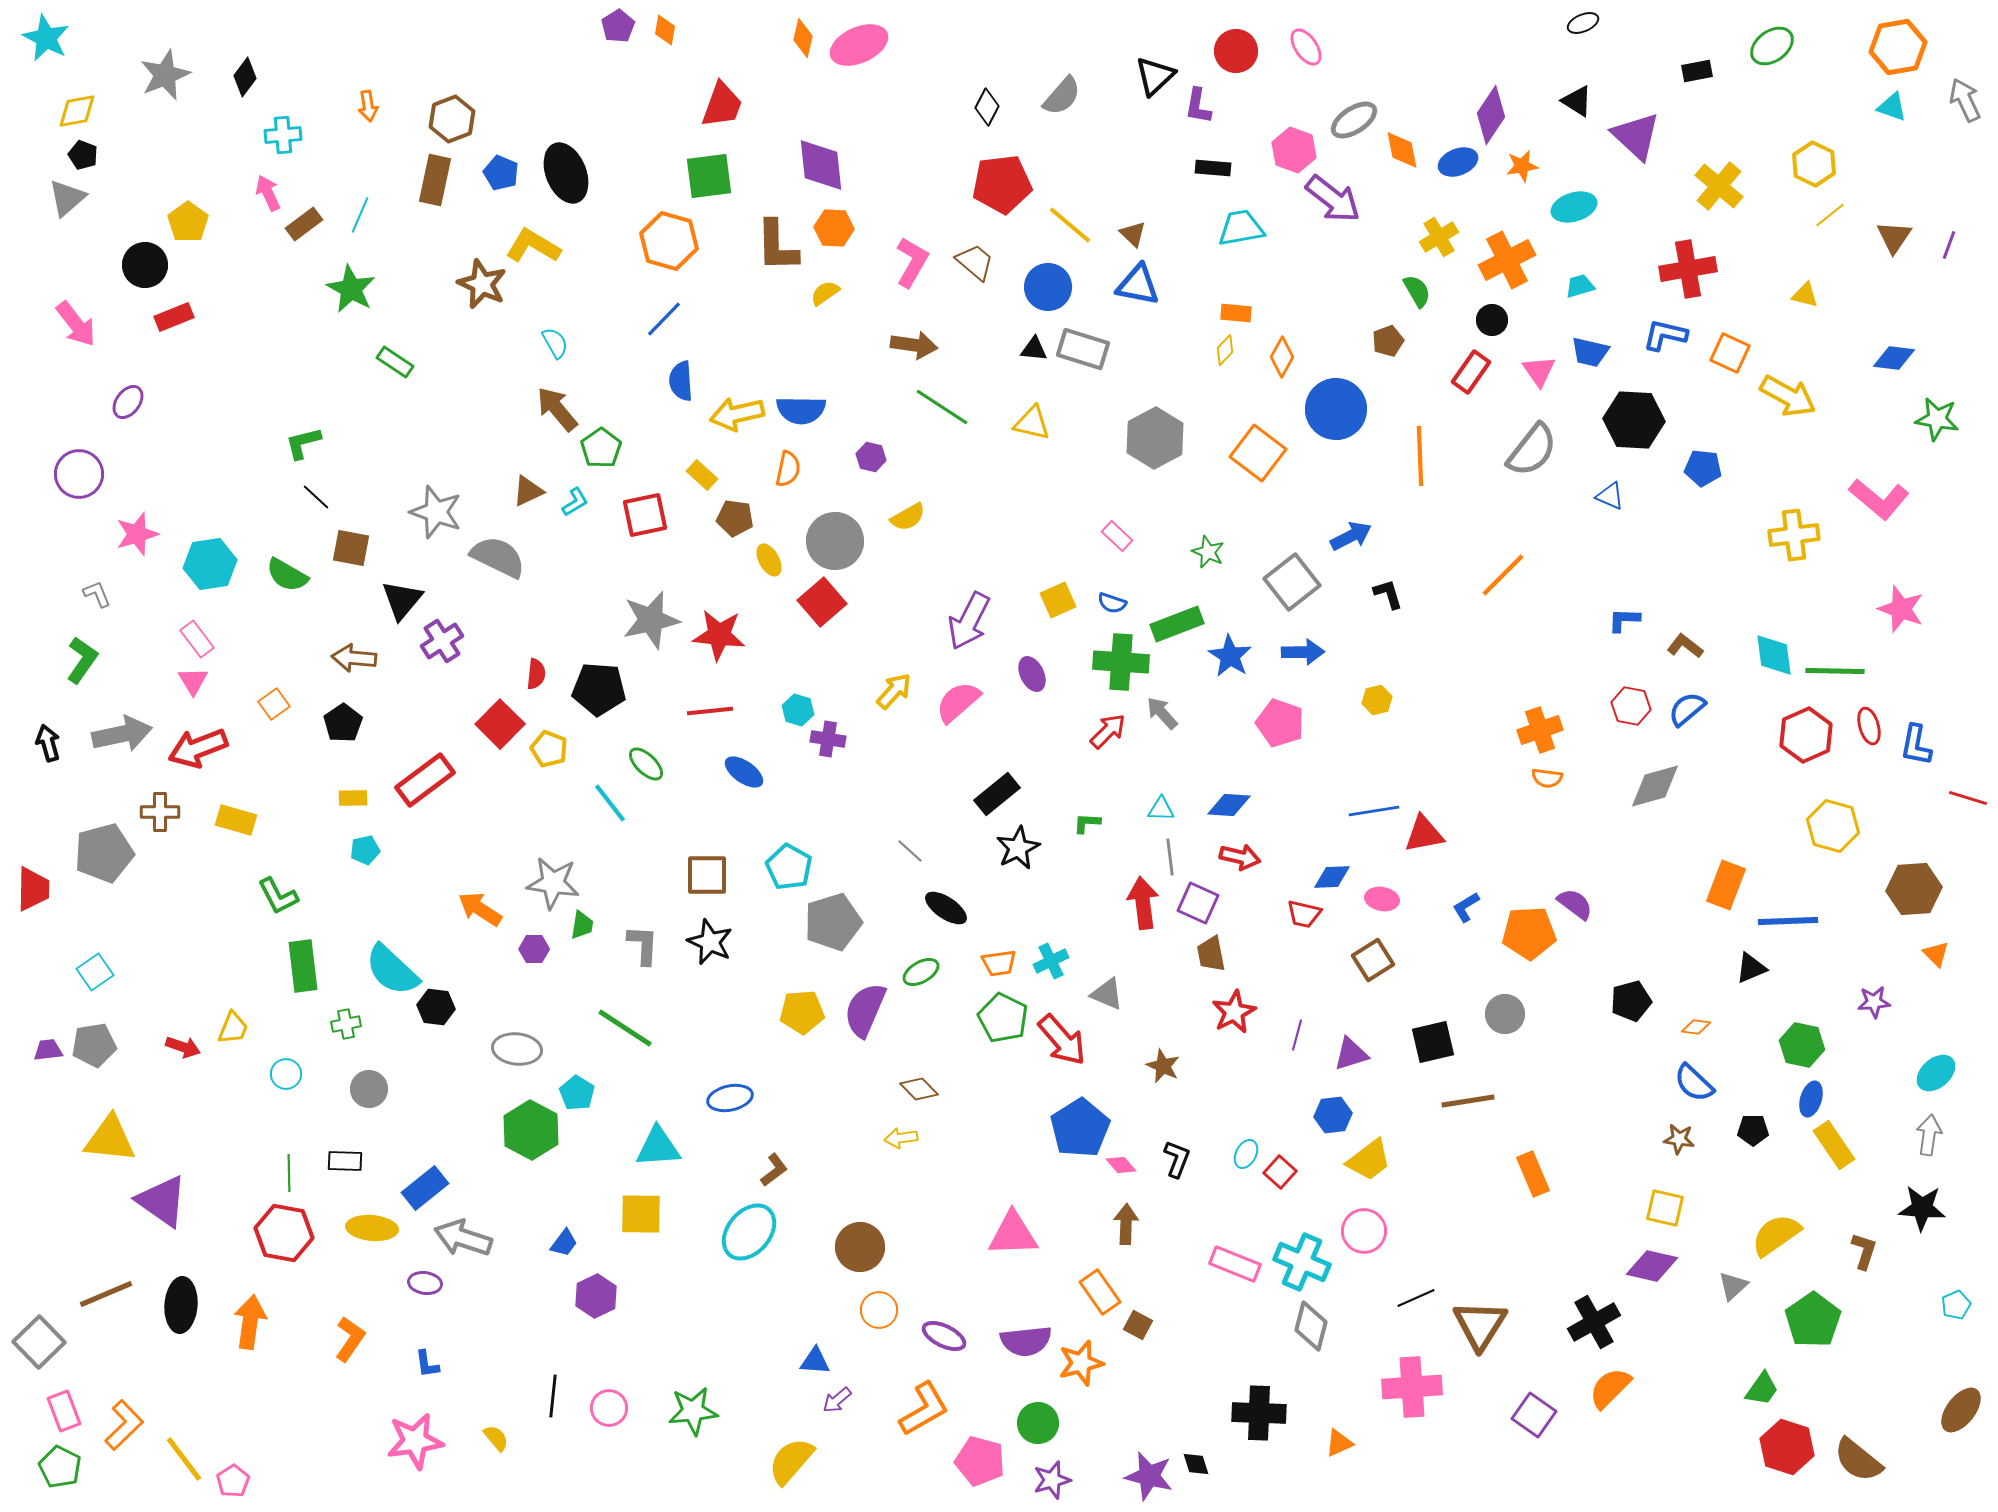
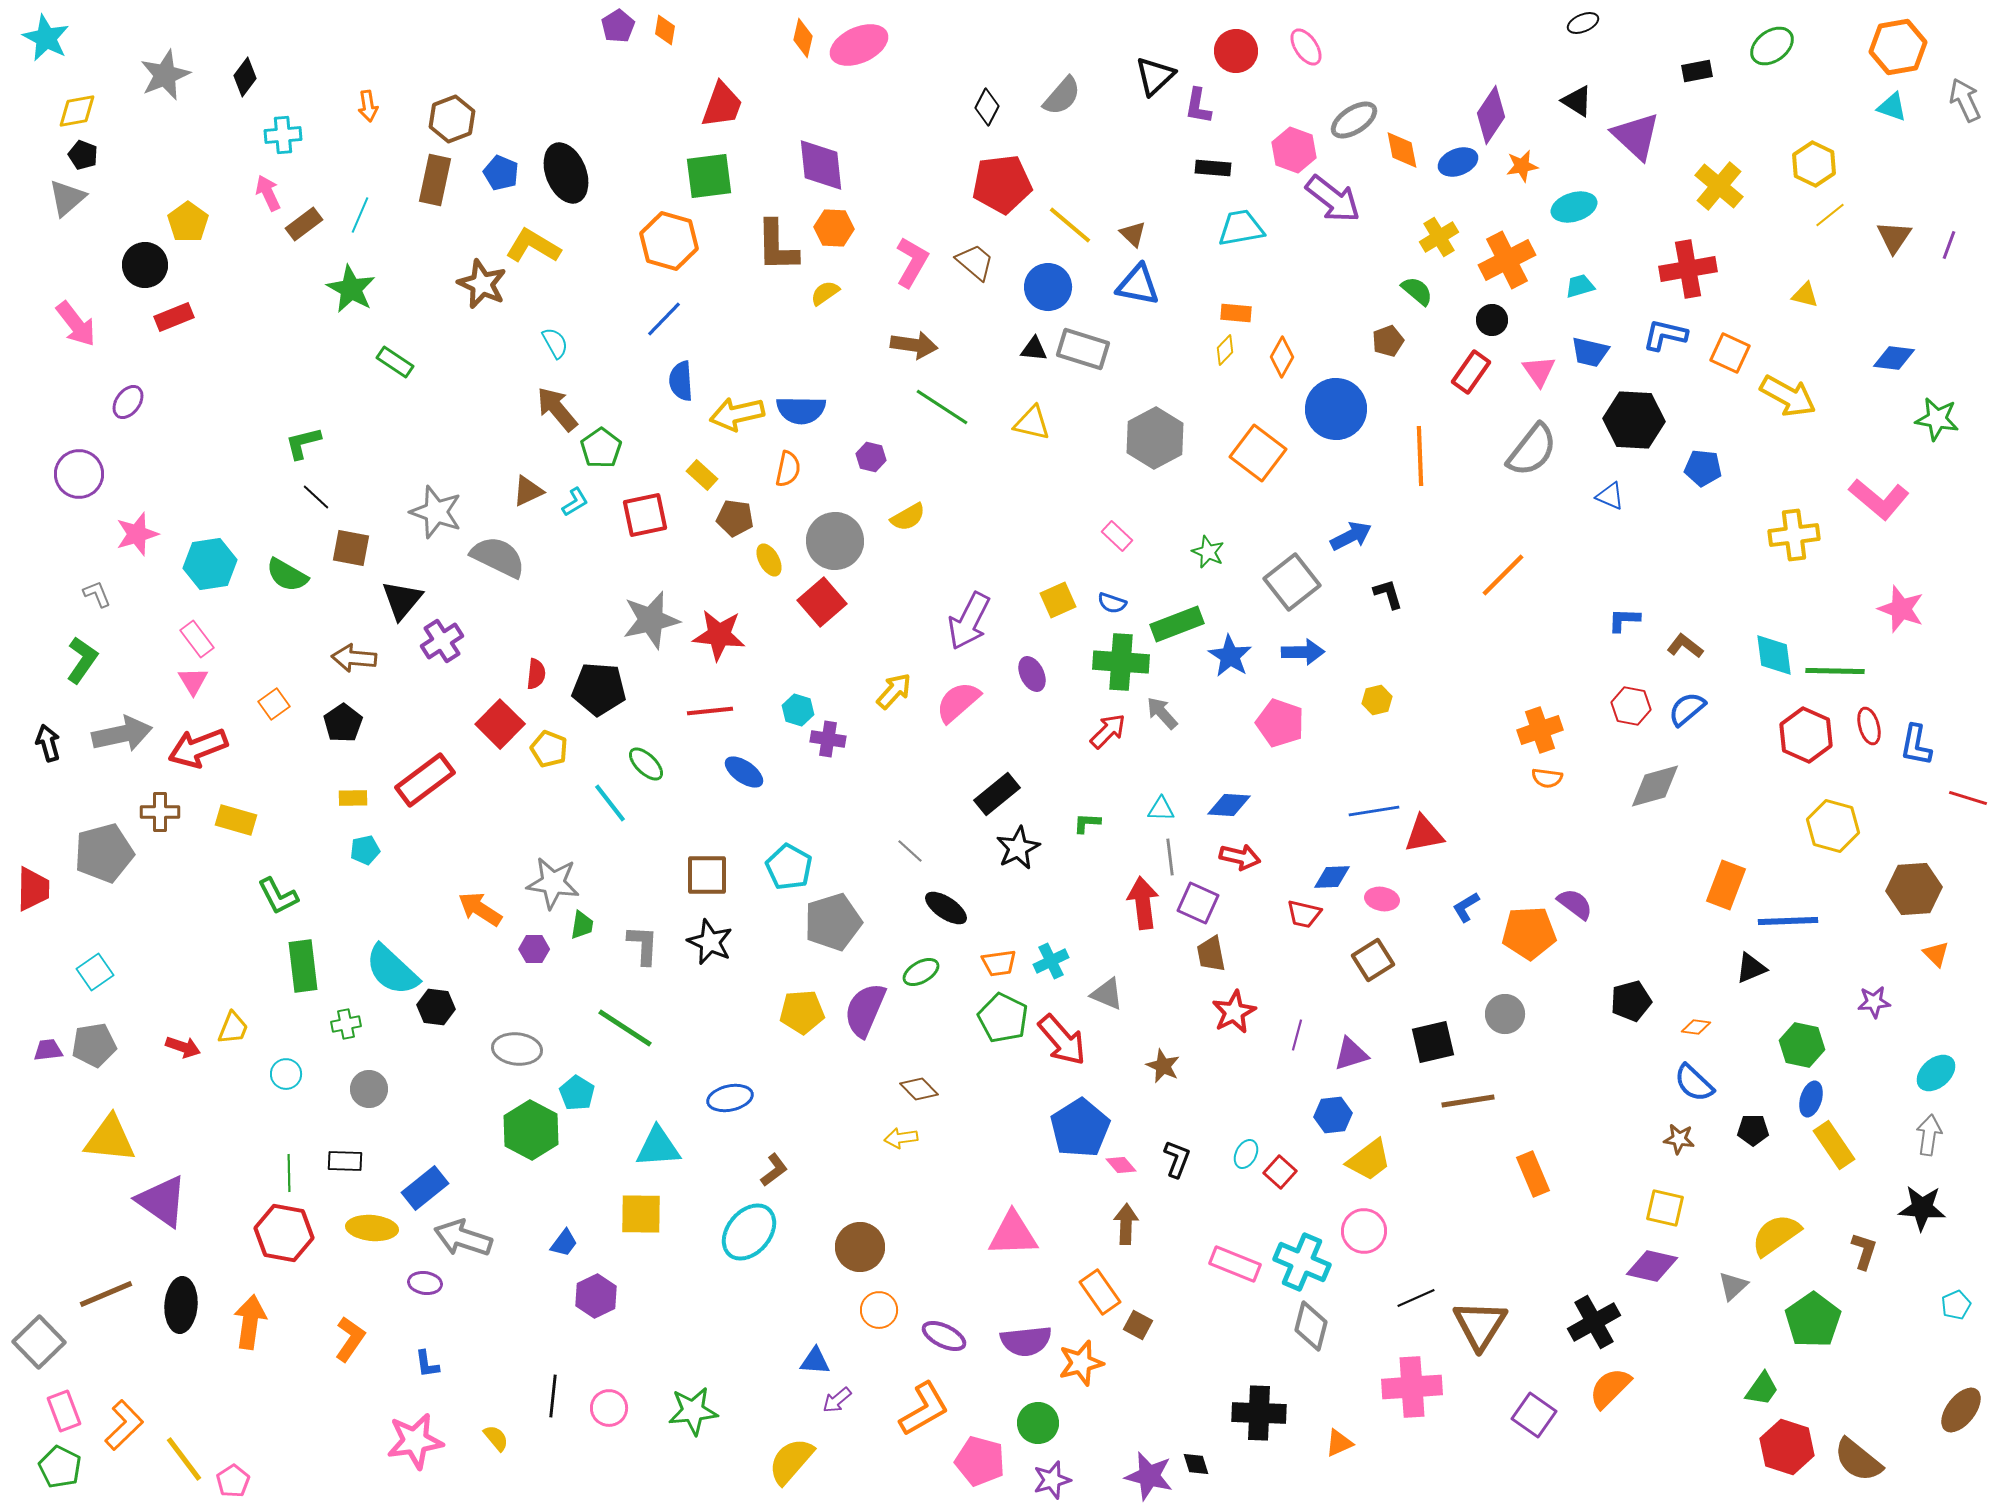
green semicircle at (1417, 291): rotated 20 degrees counterclockwise
red hexagon at (1806, 735): rotated 12 degrees counterclockwise
